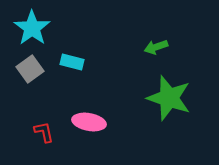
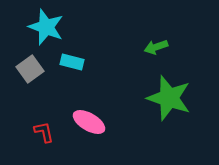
cyan star: moved 14 px right, 1 px up; rotated 15 degrees counterclockwise
pink ellipse: rotated 20 degrees clockwise
